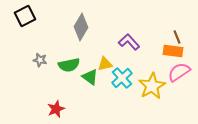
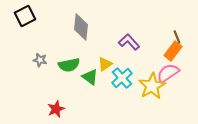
gray diamond: rotated 24 degrees counterclockwise
orange rectangle: rotated 60 degrees counterclockwise
yellow triangle: rotated 21 degrees counterclockwise
pink semicircle: moved 11 px left, 1 px down
